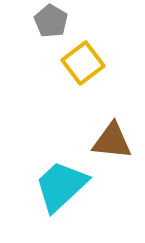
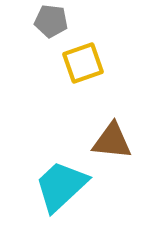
gray pentagon: rotated 24 degrees counterclockwise
yellow square: rotated 18 degrees clockwise
